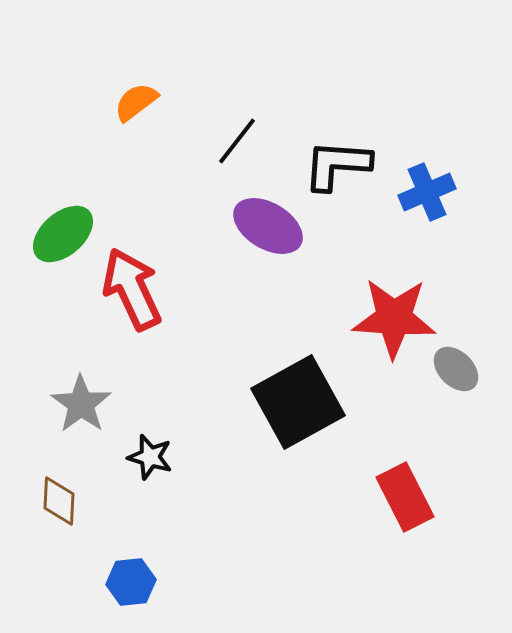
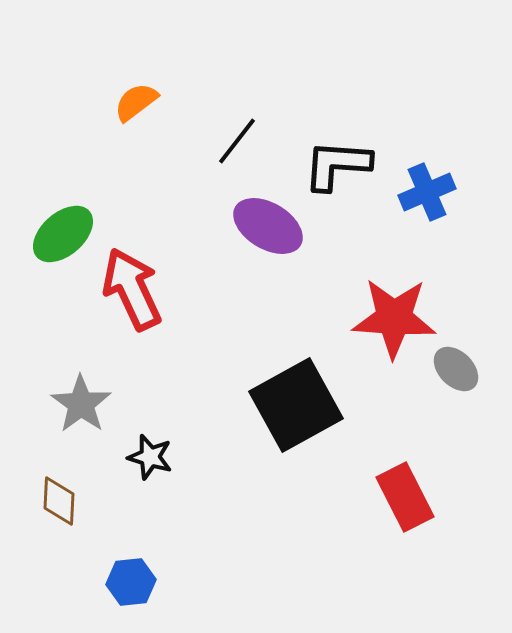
black square: moved 2 px left, 3 px down
